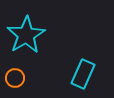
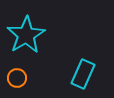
orange circle: moved 2 px right
